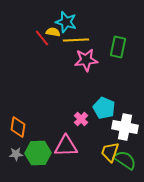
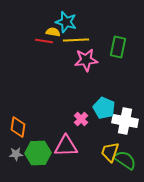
red line: moved 2 px right, 3 px down; rotated 42 degrees counterclockwise
white cross: moved 6 px up
